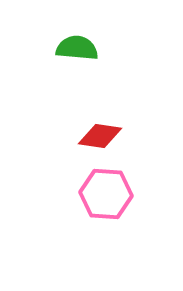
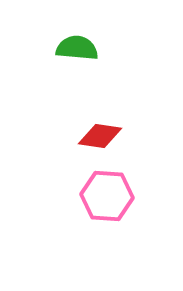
pink hexagon: moved 1 px right, 2 px down
